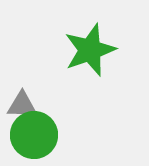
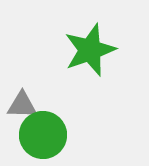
green circle: moved 9 px right
